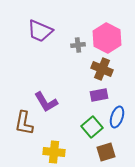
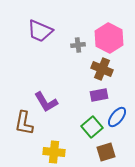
pink hexagon: moved 2 px right
blue ellipse: rotated 20 degrees clockwise
